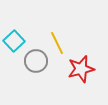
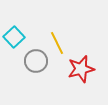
cyan square: moved 4 px up
